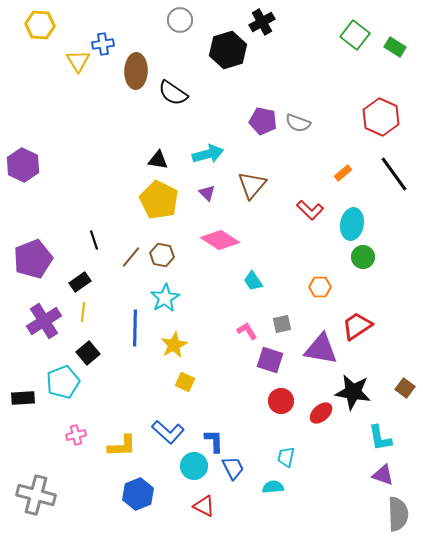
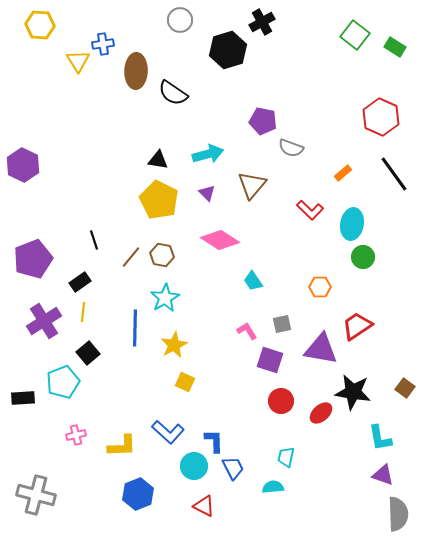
gray semicircle at (298, 123): moved 7 px left, 25 px down
